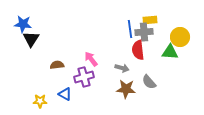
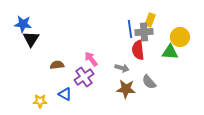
yellow rectangle: rotated 64 degrees counterclockwise
purple cross: rotated 18 degrees counterclockwise
